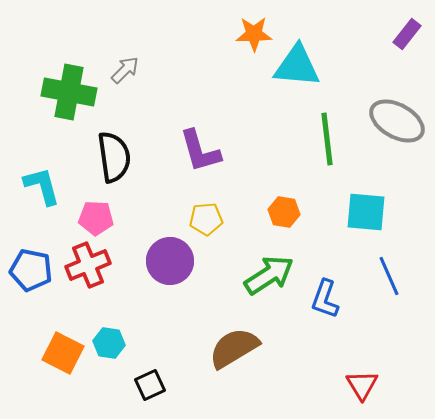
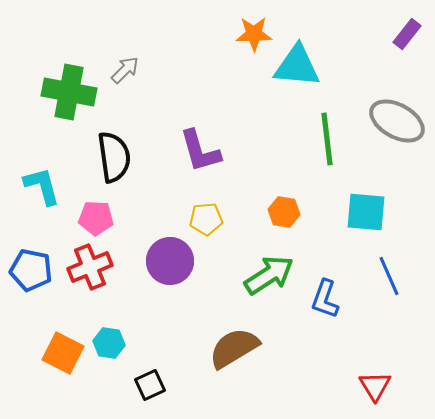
red cross: moved 2 px right, 2 px down
red triangle: moved 13 px right, 1 px down
